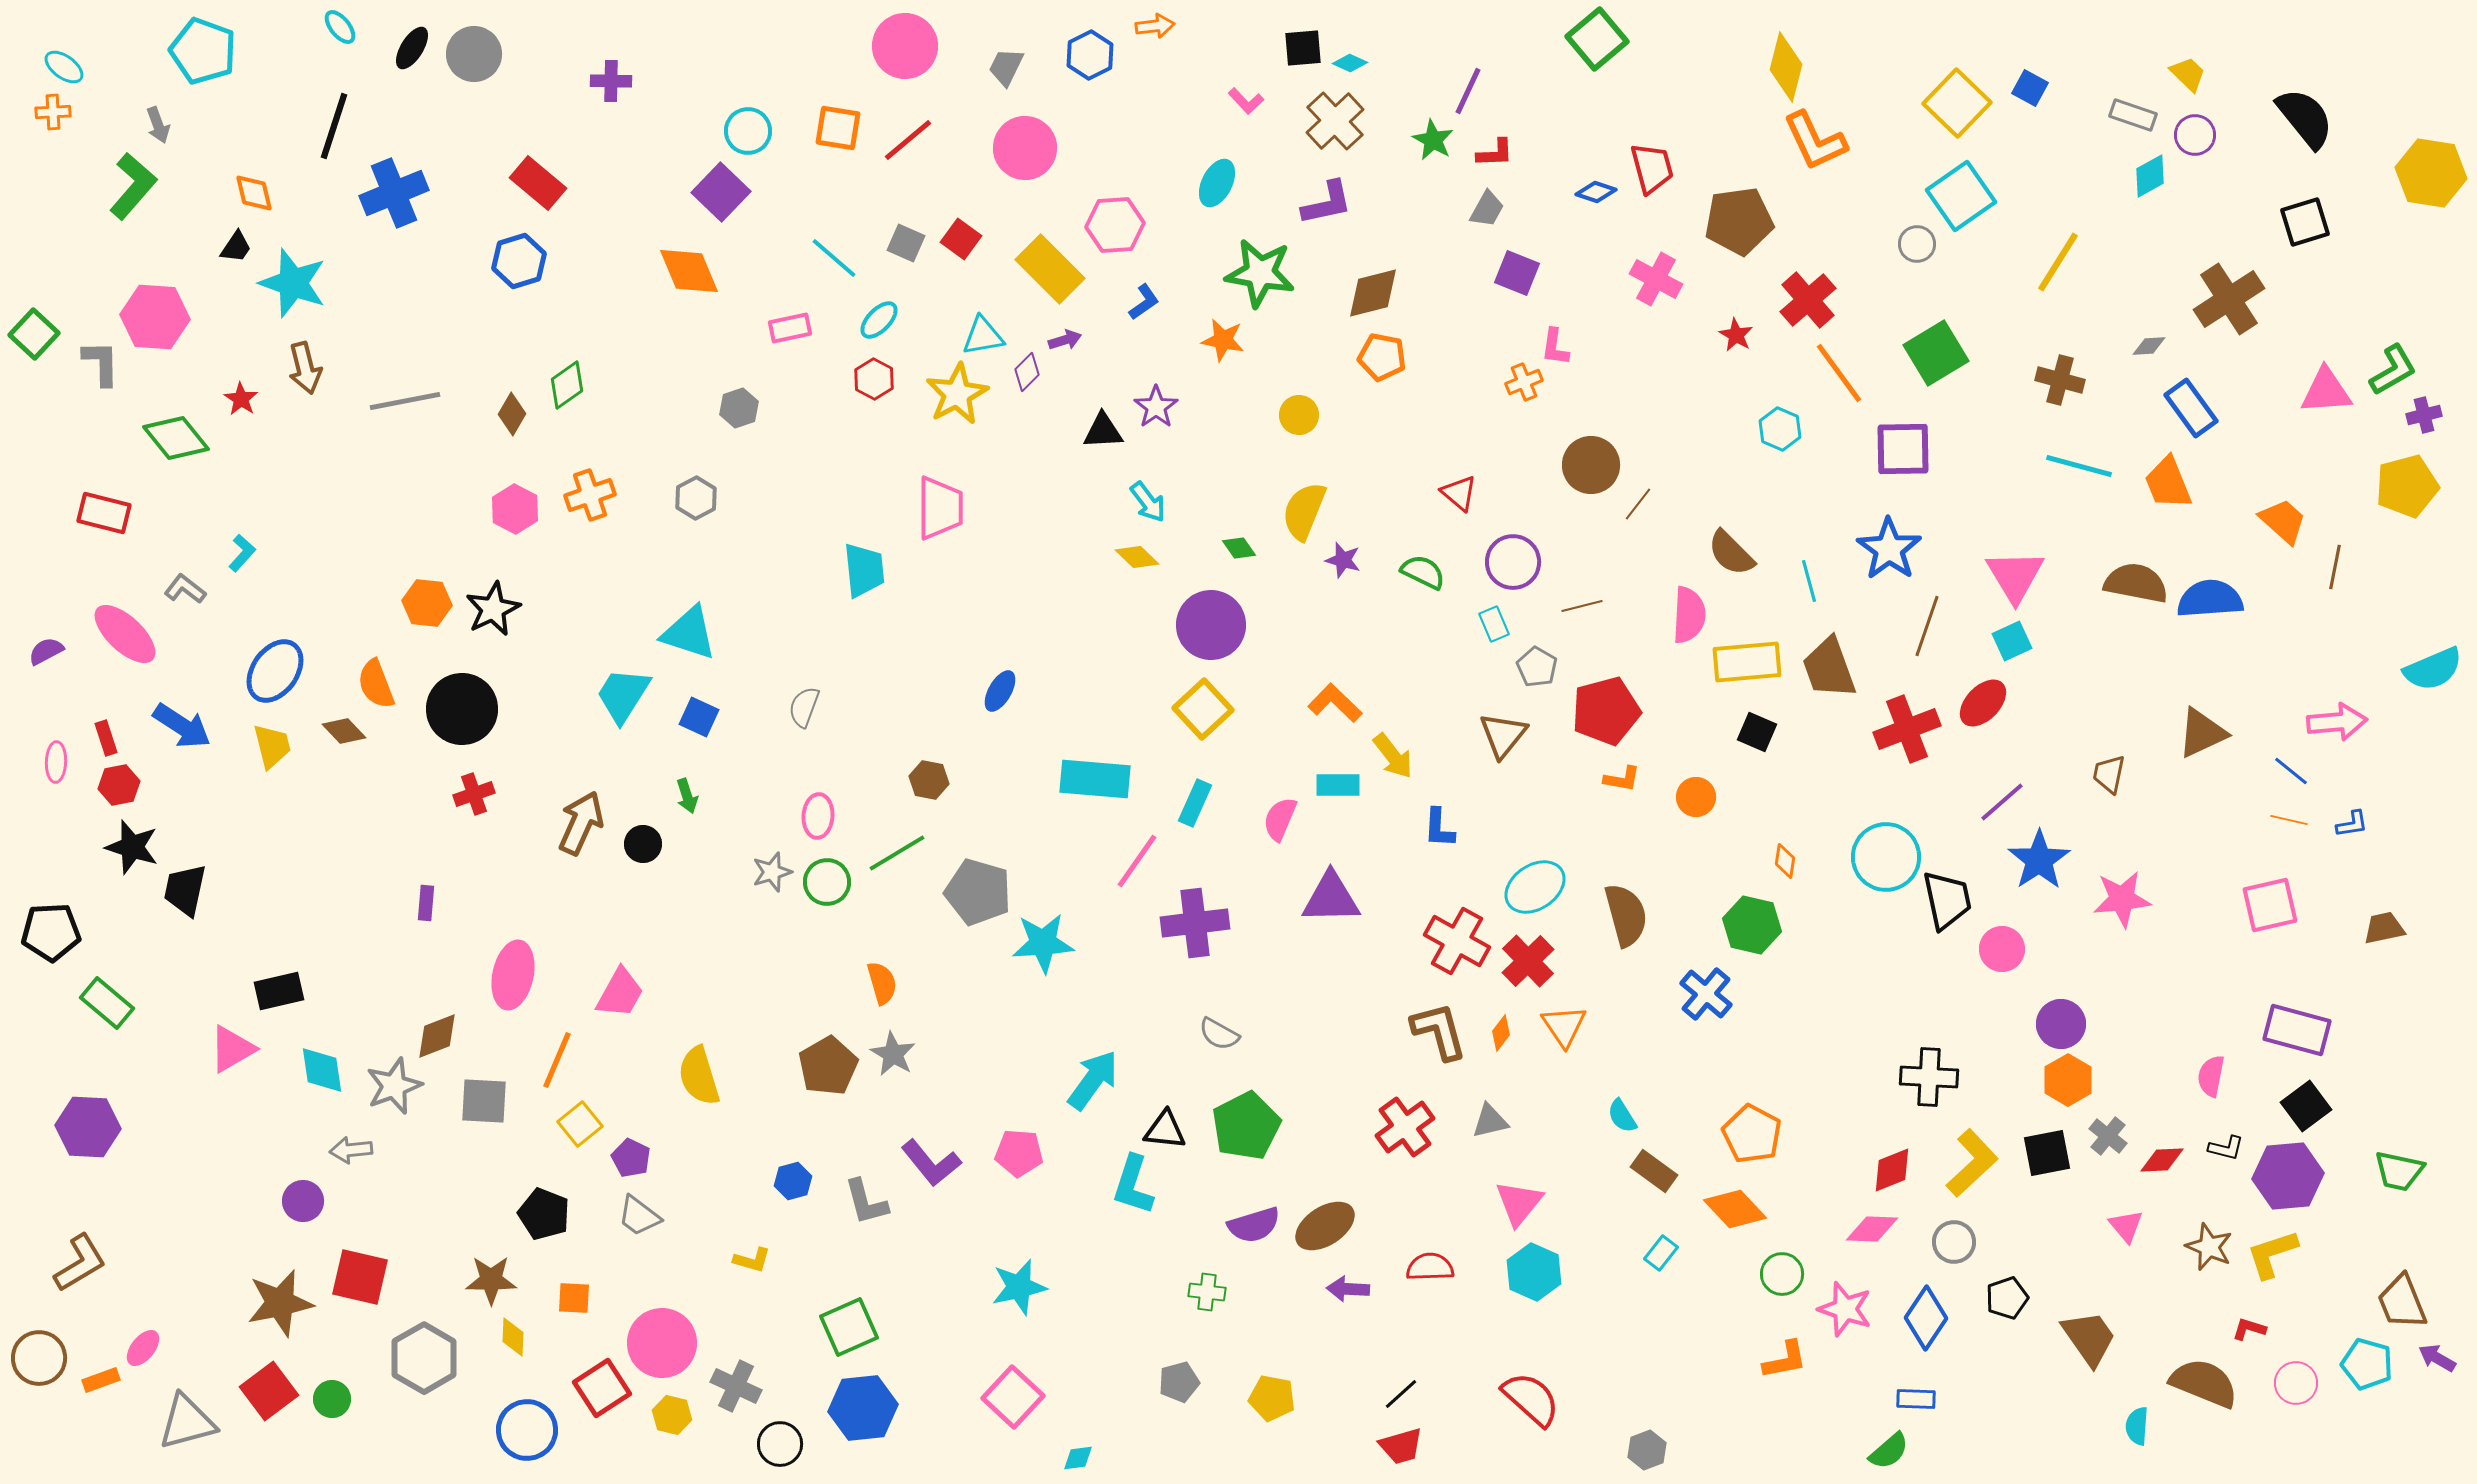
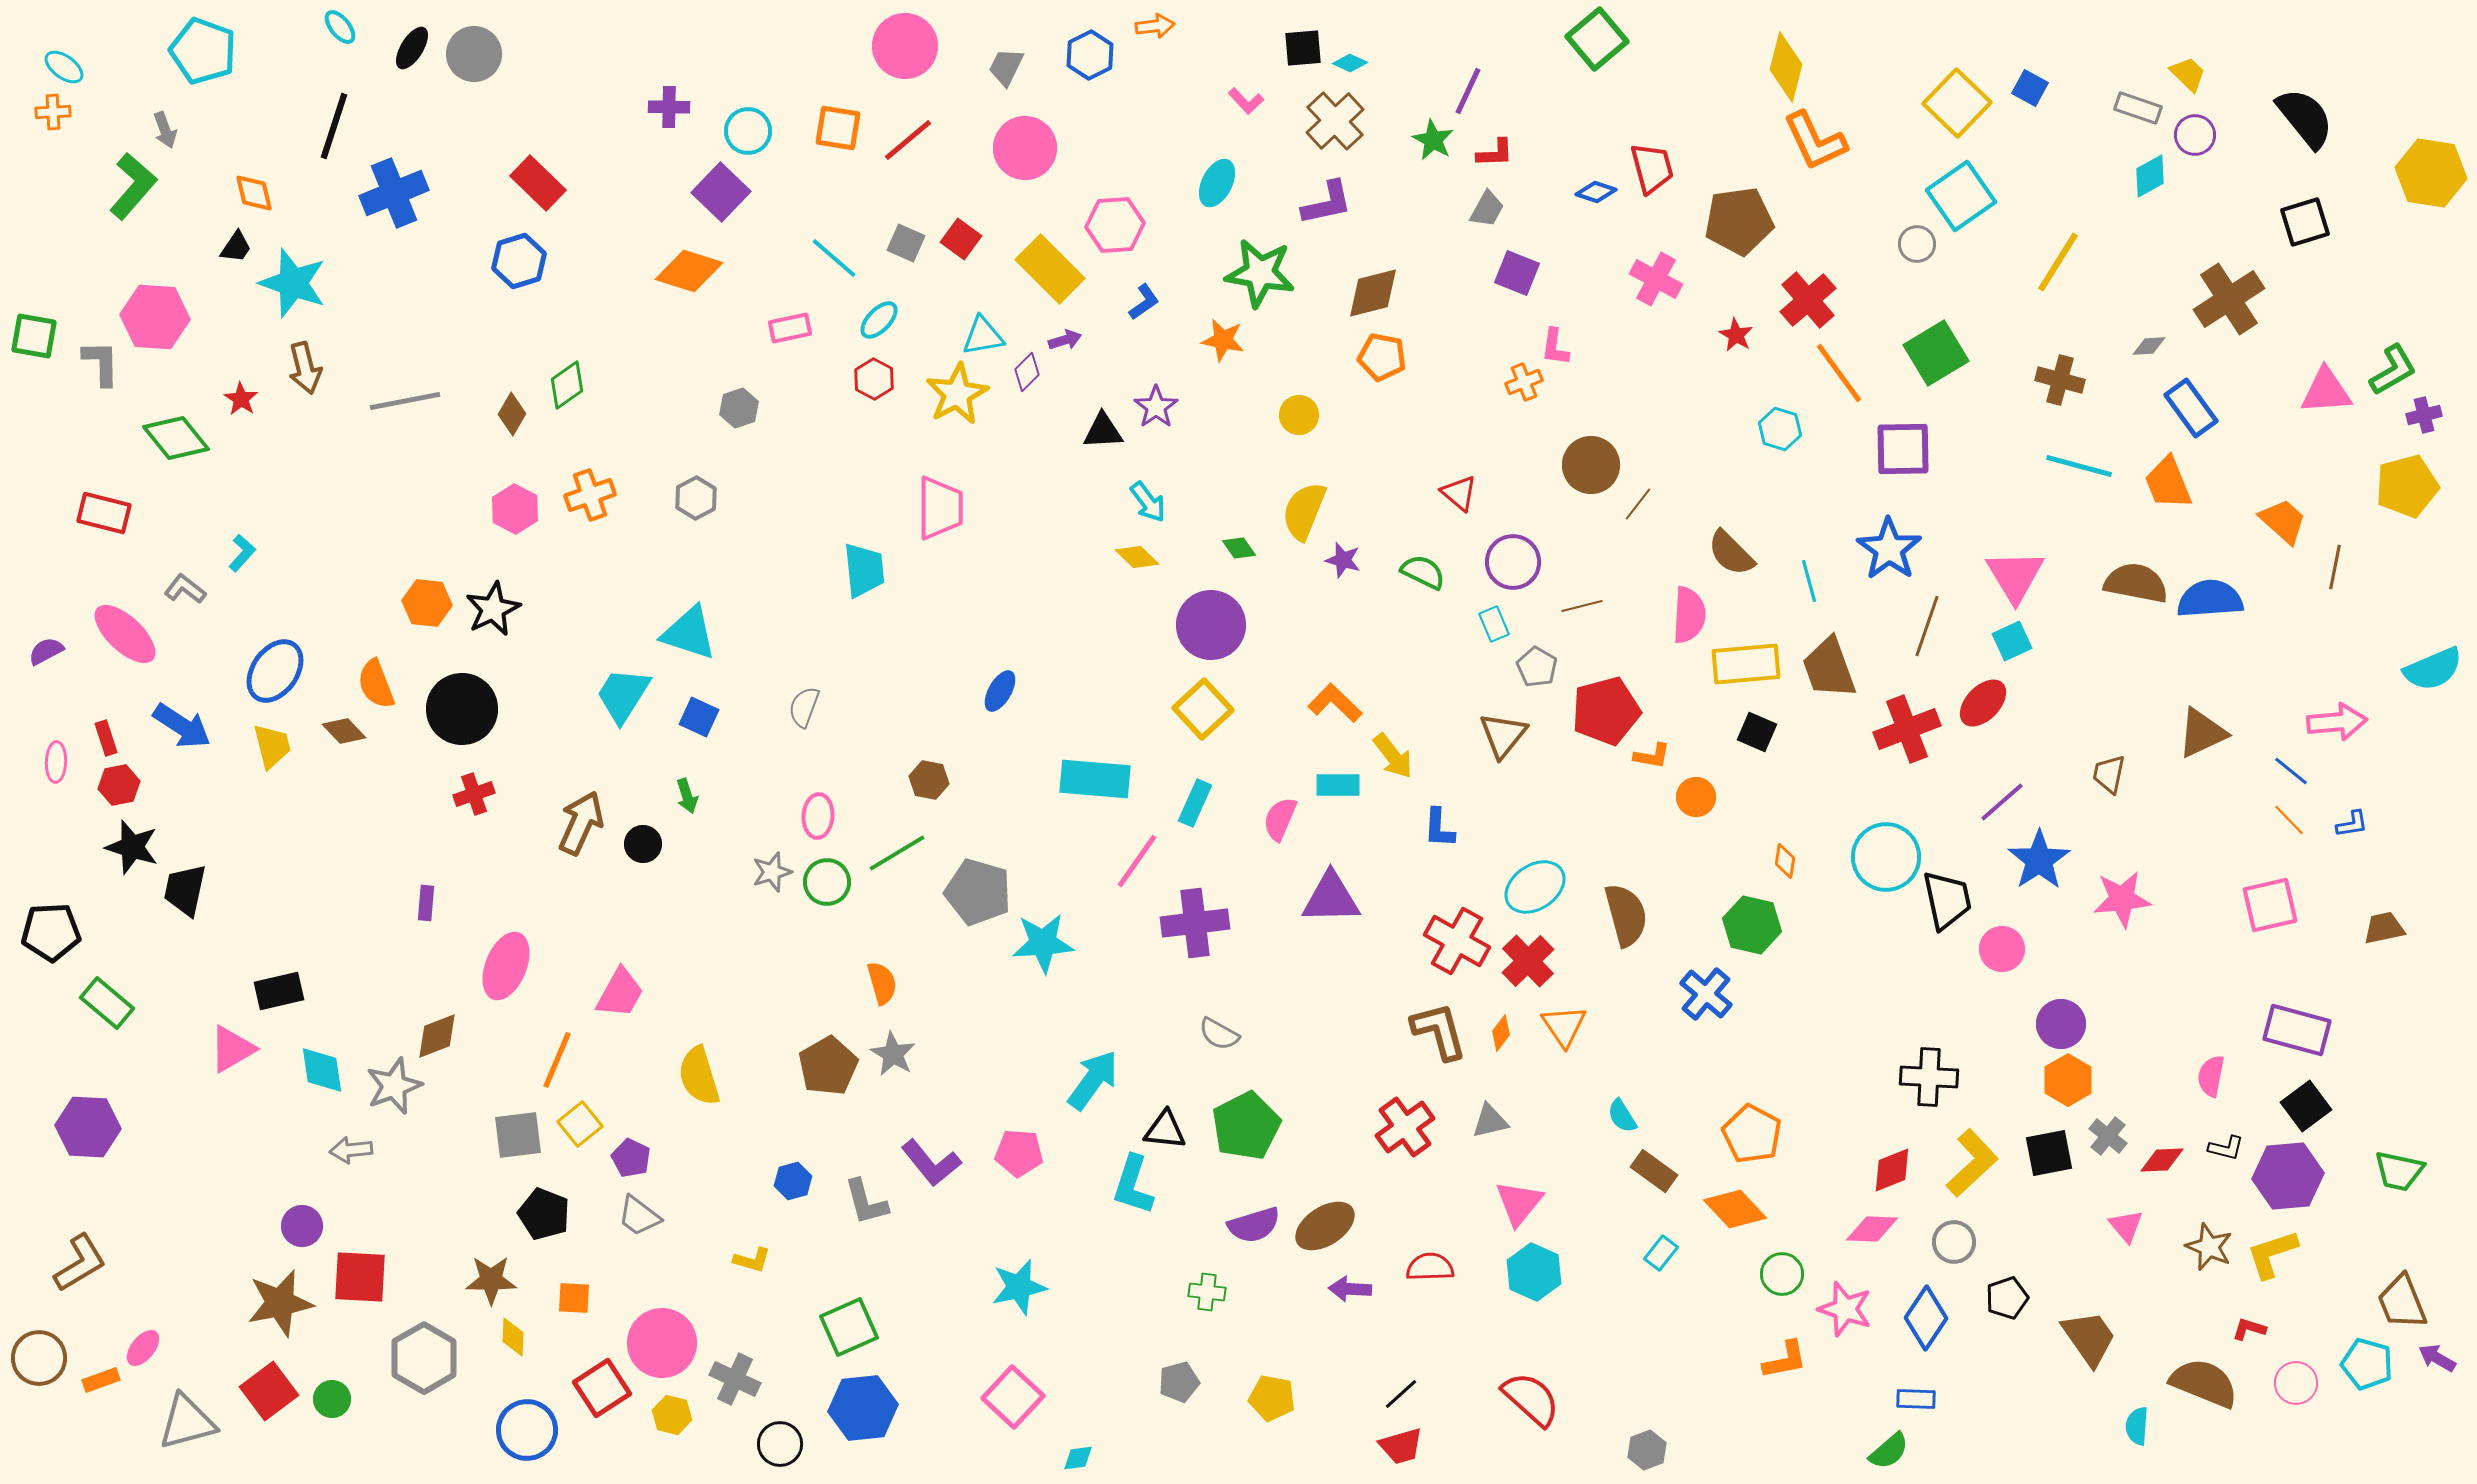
purple cross at (611, 81): moved 58 px right, 26 px down
gray rectangle at (2133, 115): moved 5 px right, 7 px up
gray arrow at (158, 125): moved 7 px right, 5 px down
red rectangle at (538, 183): rotated 4 degrees clockwise
orange diamond at (689, 271): rotated 50 degrees counterclockwise
green square at (34, 334): moved 2 px down; rotated 33 degrees counterclockwise
cyan hexagon at (1780, 429): rotated 6 degrees counterclockwise
yellow rectangle at (1747, 662): moved 1 px left, 2 px down
orange L-shape at (1622, 779): moved 30 px right, 23 px up
orange line at (2289, 820): rotated 33 degrees clockwise
pink ellipse at (513, 975): moved 7 px left, 9 px up; rotated 10 degrees clockwise
gray square at (484, 1101): moved 34 px right, 34 px down; rotated 10 degrees counterclockwise
black square at (2047, 1153): moved 2 px right
purple circle at (303, 1201): moved 1 px left, 25 px down
red square at (360, 1277): rotated 10 degrees counterclockwise
purple arrow at (1348, 1289): moved 2 px right
gray cross at (736, 1386): moved 1 px left, 7 px up
